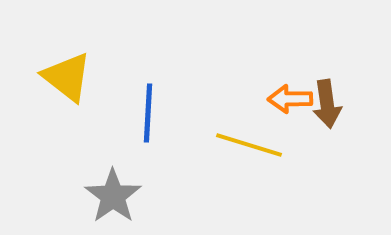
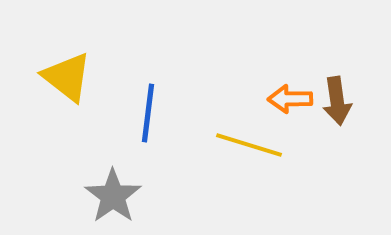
brown arrow: moved 10 px right, 3 px up
blue line: rotated 4 degrees clockwise
